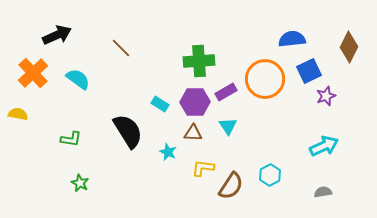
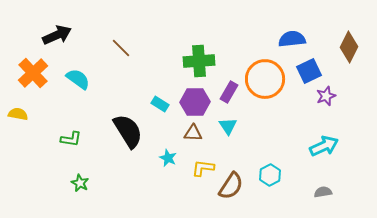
purple rectangle: moved 3 px right; rotated 30 degrees counterclockwise
cyan star: moved 6 px down
